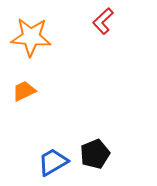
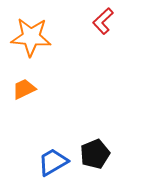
orange trapezoid: moved 2 px up
